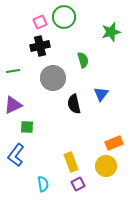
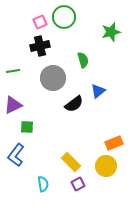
blue triangle: moved 3 px left, 3 px up; rotated 14 degrees clockwise
black semicircle: rotated 114 degrees counterclockwise
yellow rectangle: rotated 24 degrees counterclockwise
